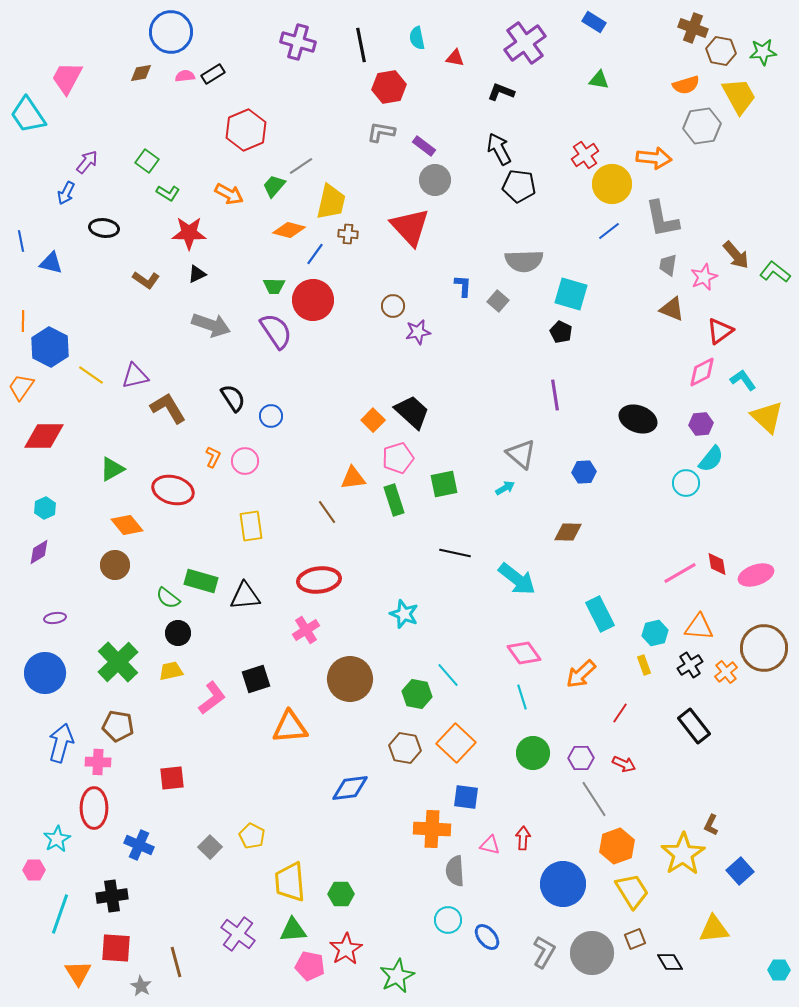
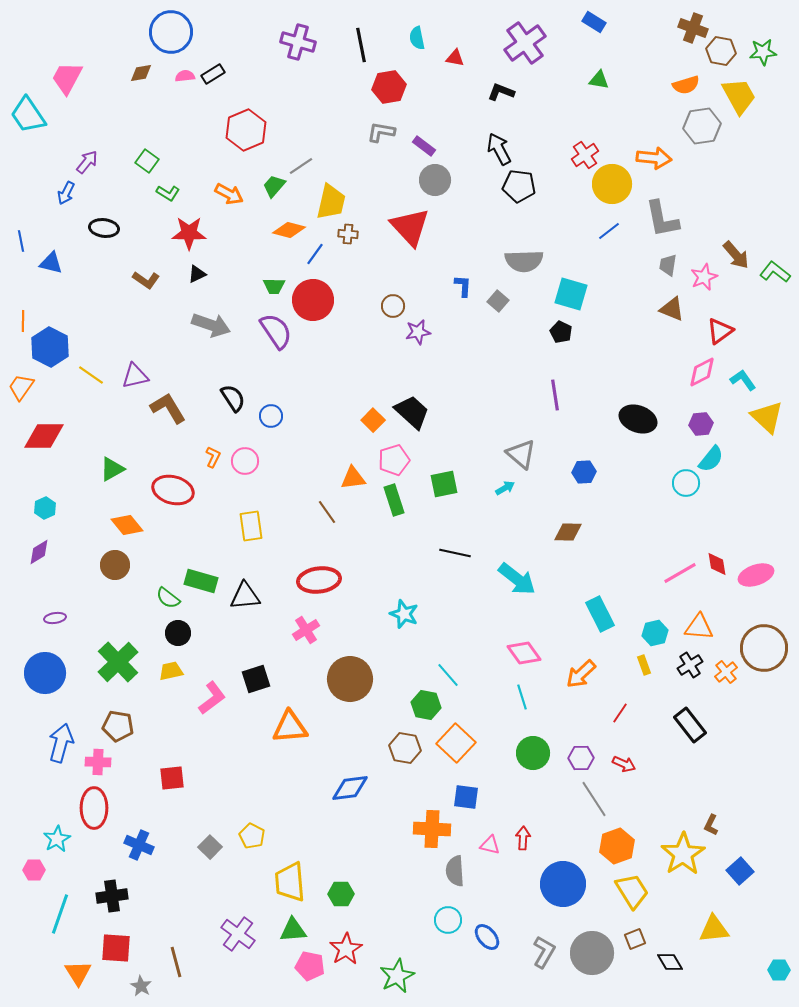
pink pentagon at (398, 458): moved 4 px left, 2 px down
green hexagon at (417, 694): moved 9 px right, 11 px down
black rectangle at (694, 726): moved 4 px left, 1 px up
